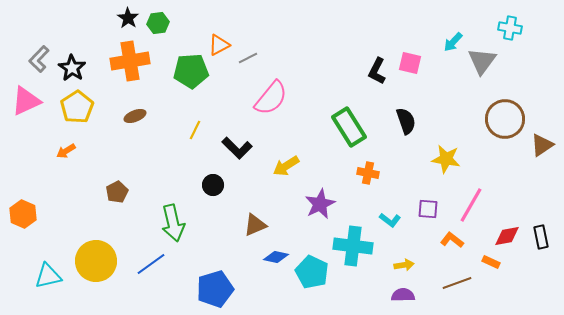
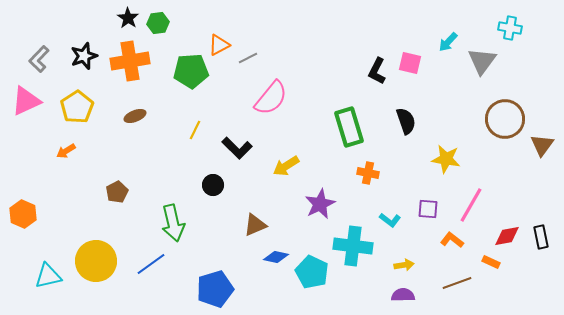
cyan arrow at (453, 42): moved 5 px left
black star at (72, 68): moved 12 px right, 12 px up; rotated 20 degrees clockwise
green rectangle at (349, 127): rotated 15 degrees clockwise
brown triangle at (542, 145): rotated 20 degrees counterclockwise
